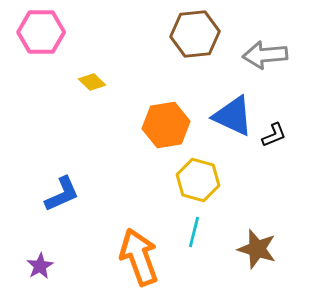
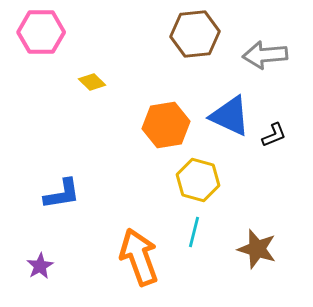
blue triangle: moved 3 px left
blue L-shape: rotated 15 degrees clockwise
